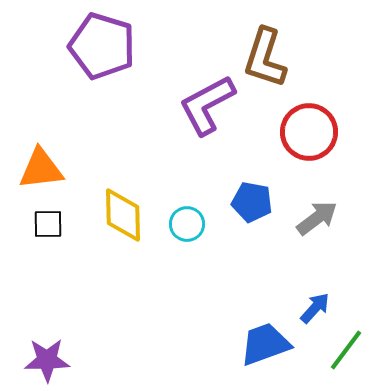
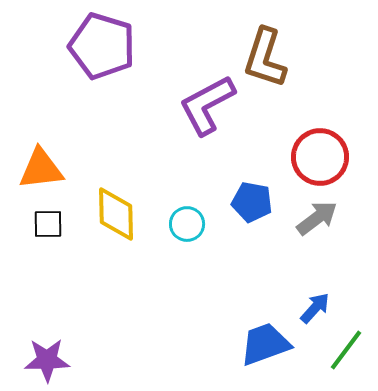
red circle: moved 11 px right, 25 px down
yellow diamond: moved 7 px left, 1 px up
